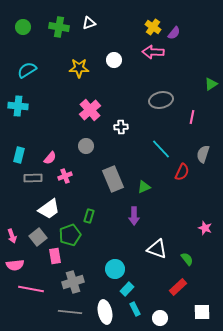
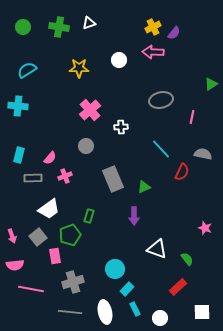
yellow cross at (153, 27): rotated 28 degrees clockwise
white circle at (114, 60): moved 5 px right
gray semicircle at (203, 154): rotated 84 degrees clockwise
